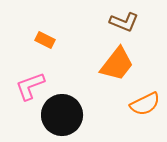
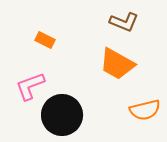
orange trapezoid: rotated 81 degrees clockwise
orange semicircle: moved 6 px down; rotated 12 degrees clockwise
